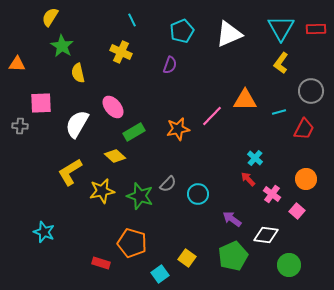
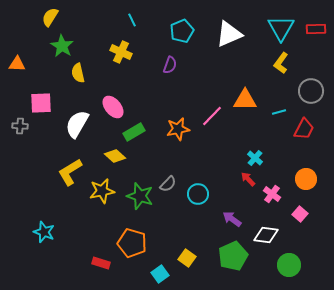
pink square at (297, 211): moved 3 px right, 3 px down
